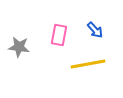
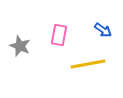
blue arrow: moved 8 px right; rotated 12 degrees counterclockwise
gray star: moved 1 px right, 1 px up; rotated 15 degrees clockwise
